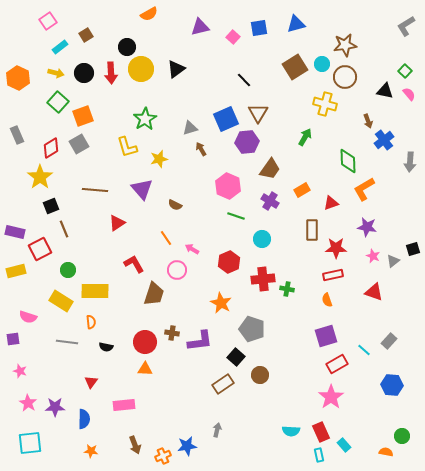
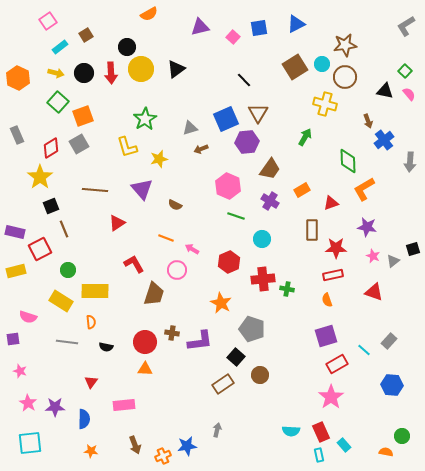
blue triangle at (296, 24): rotated 12 degrees counterclockwise
brown arrow at (201, 149): rotated 80 degrees counterclockwise
orange line at (166, 238): rotated 35 degrees counterclockwise
